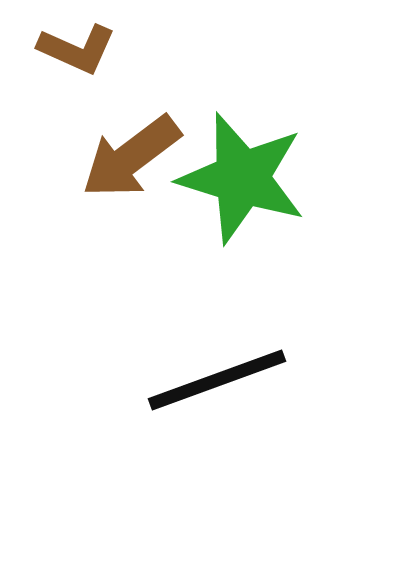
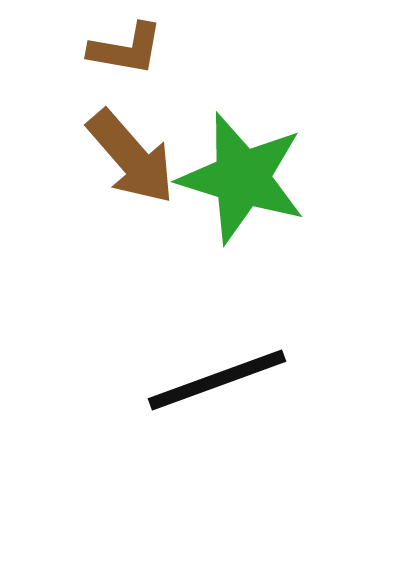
brown L-shape: moved 49 px right; rotated 14 degrees counterclockwise
brown arrow: rotated 94 degrees counterclockwise
